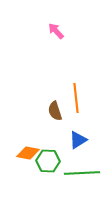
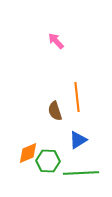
pink arrow: moved 10 px down
orange line: moved 1 px right, 1 px up
orange diamond: rotated 35 degrees counterclockwise
green line: moved 1 px left
